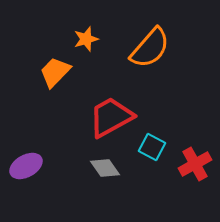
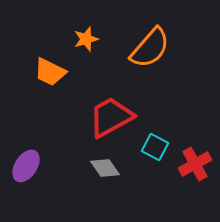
orange trapezoid: moved 5 px left; rotated 108 degrees counterclockwise
cyan square: moved 3 px right
purple ellipse: rotated 28 degrees counterclockwise
